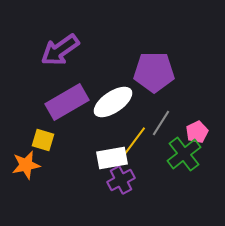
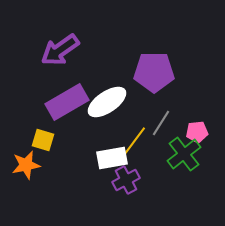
white ellipse: moved 6 px left
pink pentagon: rotated 20 degrees clockwise
purple cross: moved 5 px right
